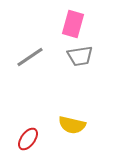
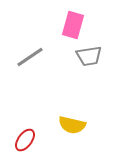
pink rectangle: moved 1 px down
gray trapezoid: moved 9 px right
red ellipse: moved 3 px left, 1 px down
